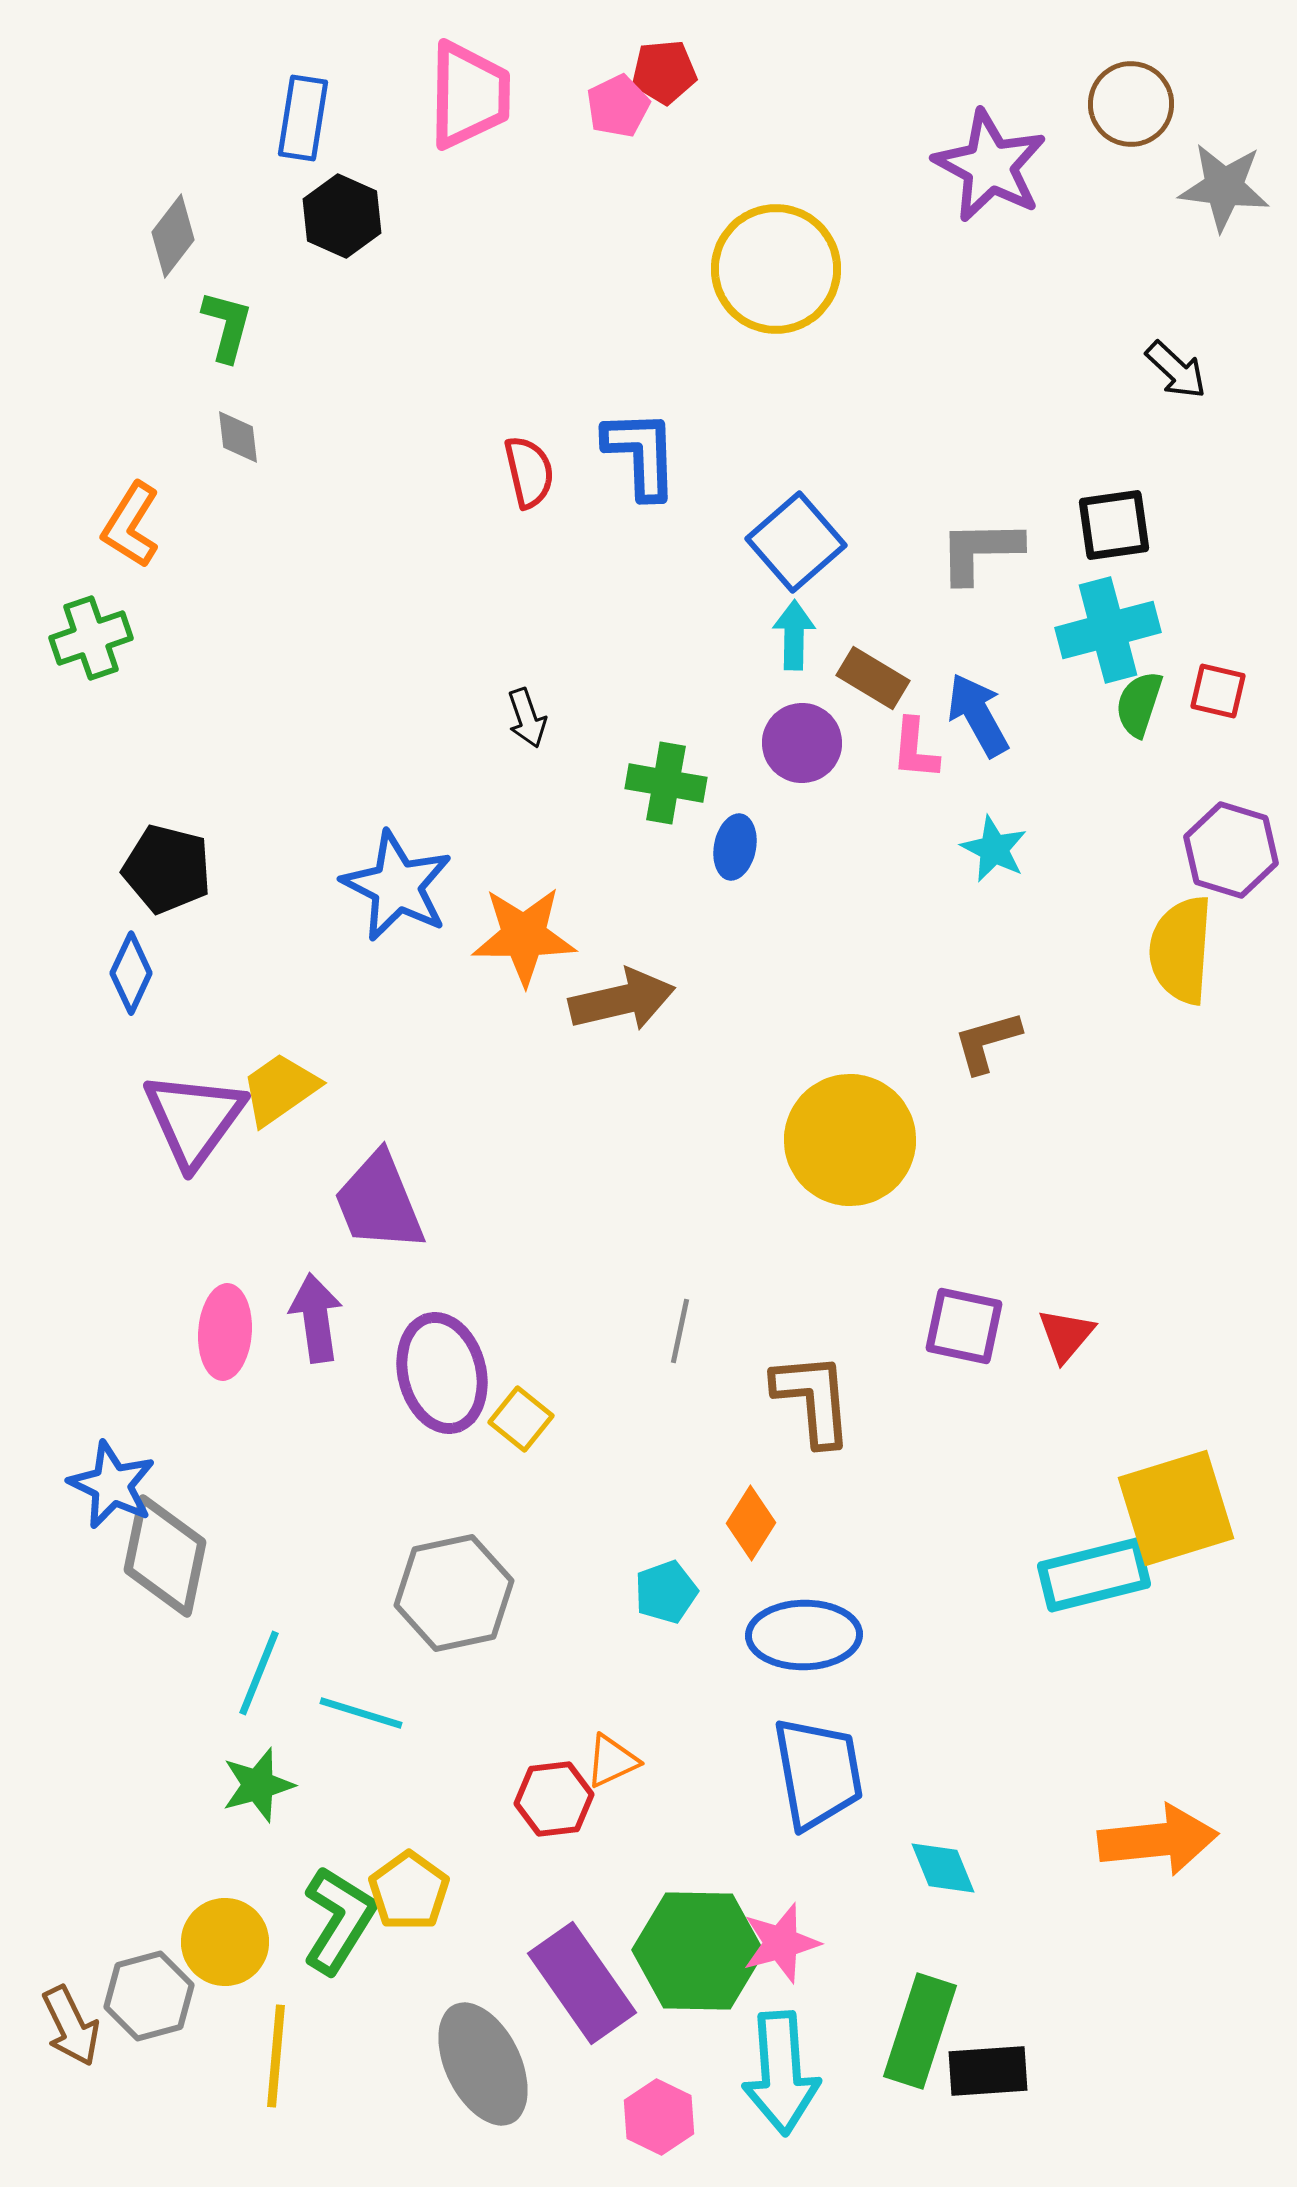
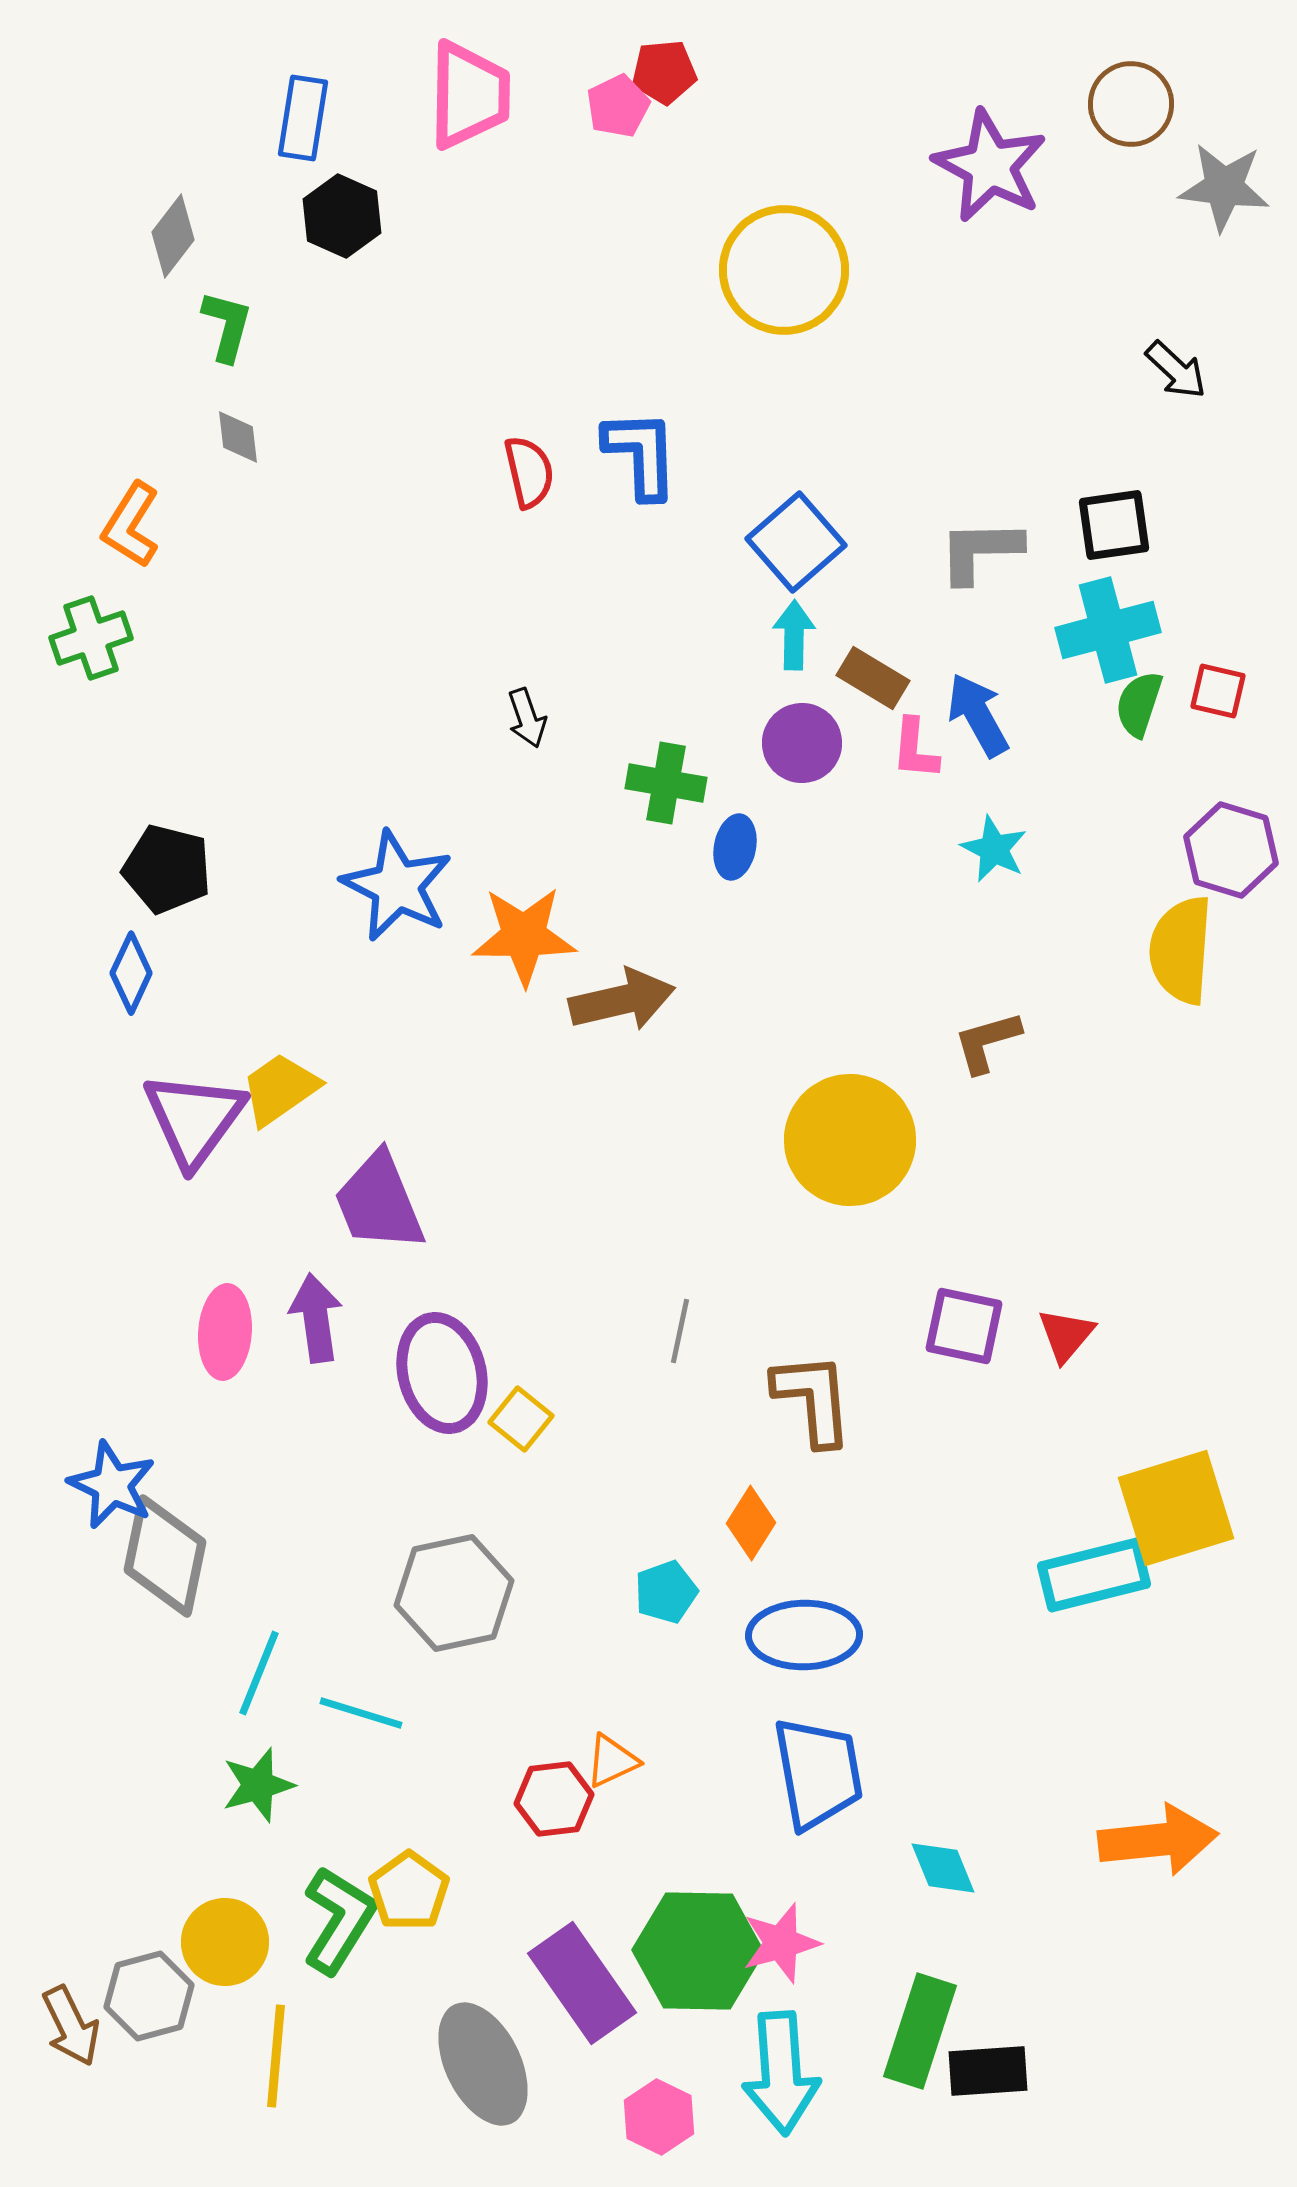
yellow circle at (776, 269): moved 8 px right, 1 px down
